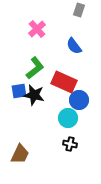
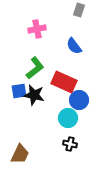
pink cross: rotated 30 degrees clockwise
